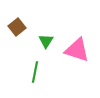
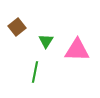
pink triangle: rotated 16 degrees counterclockwise
